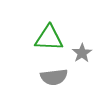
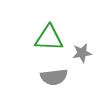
gray star: rotated 24 degrees clockwise
